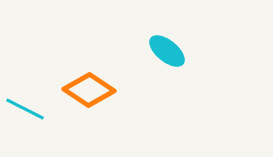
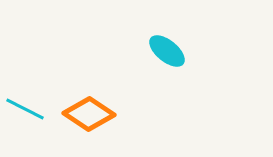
orange diamond: moved 24 px down
